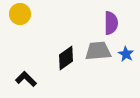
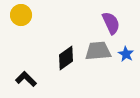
yellow circle: moved 1 px right, 1 px down
purple semicircle: rotated 25 degrees counterclockwise
